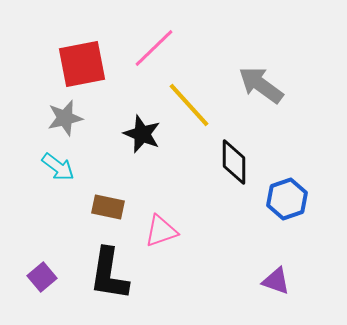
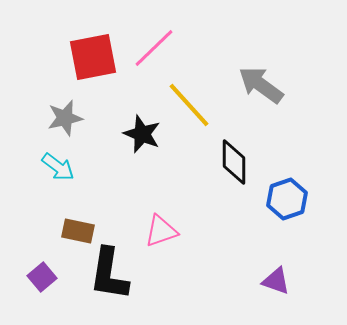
red square: moved 11 px right, 7 px up
brown rectangle: moved 30 px left, 24 px down
